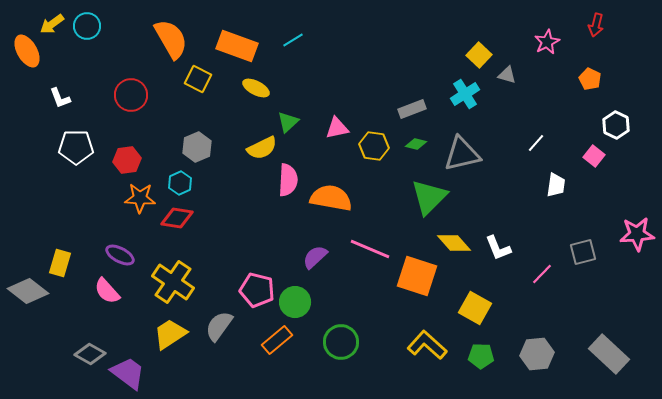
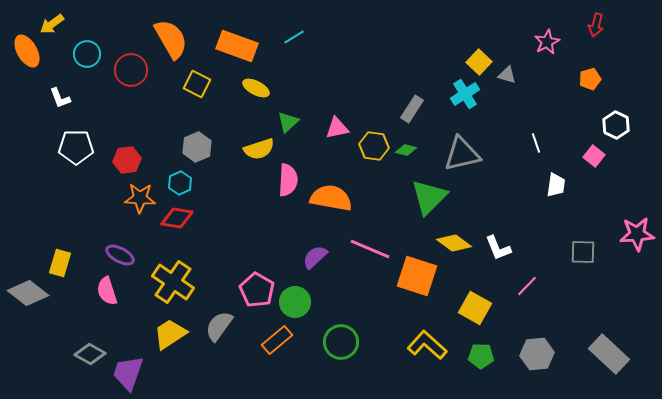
cyan circle at (87, 26): moved 28 px down
cyan line at (293, 40): moved 1 px right, 3 px up
yellow square at (479, 55): moved 7 px down
yellow square at (198, 79): moved 1 px left, 5 px down
orange pentagon at (590, 79): rotated 30 degrees clockwise
red circle at (131, 95): moved 25 px up
gray rectangle at (412, 109): rotated 36 degrees counterclockwise
white line at (536, 143): rotated 60 degrees counterclockwise
green diamond at (416, 144): moved 10 px left, 6 px down
yellow semicircle at (262, 148): moved 3 px left, 1 px down; rotated 8 degrees clockwise
yellow diamond at (454, 243): rotated 12 degrees counterclockwise
gray square at (583, 252): rotated 16 degrees clockwise
pink line at (542, 274): moved 15 px left, 12 px down
pink pentagon at (257, 290): rotated 16 degrees clockwise
gray diamond at (28, 291): moved 2 px down
pink semicircle at (107, 291): rotated 24 degrees clockwise
purple trapezoid at (128, 373): rotated 108 degrees counterclockwise
